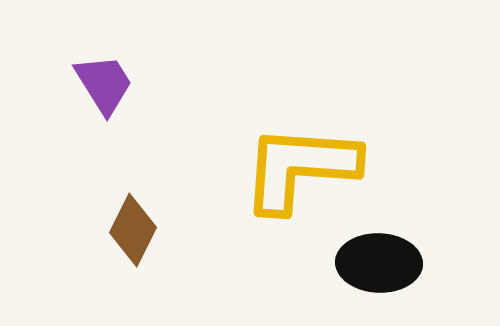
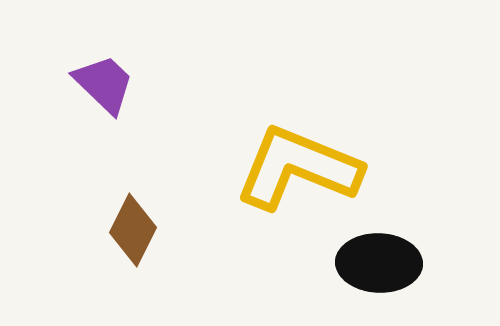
purple trapezoid: rotated 14 degrees counterclockwise
yellow L-shape: moved 2 px left; rotated 18 degrees clockwise
